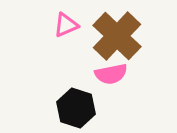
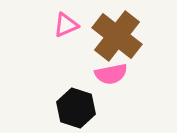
brown cross: rotated 6 degrees counterclockwise
